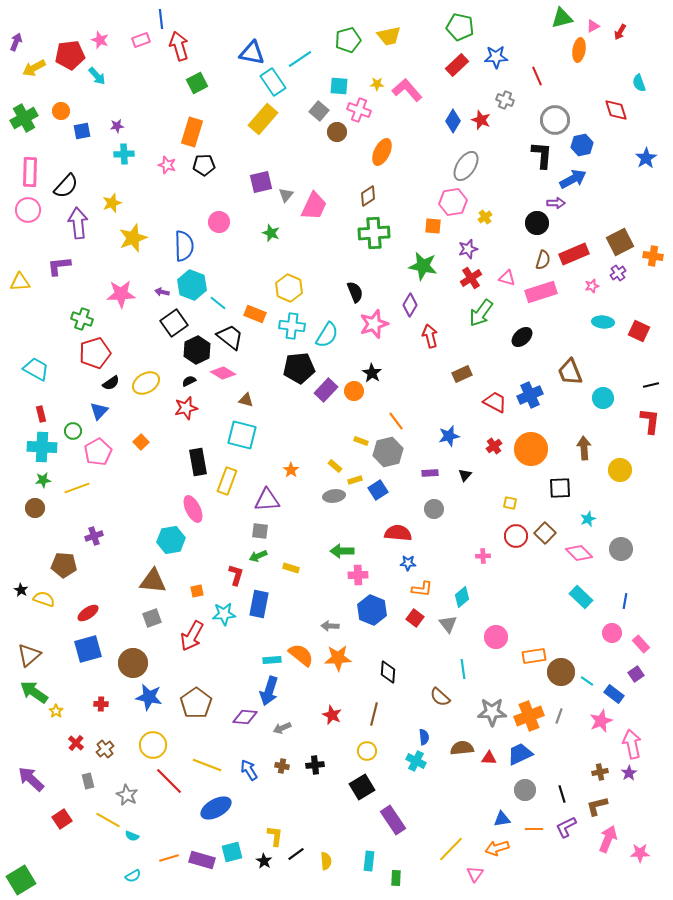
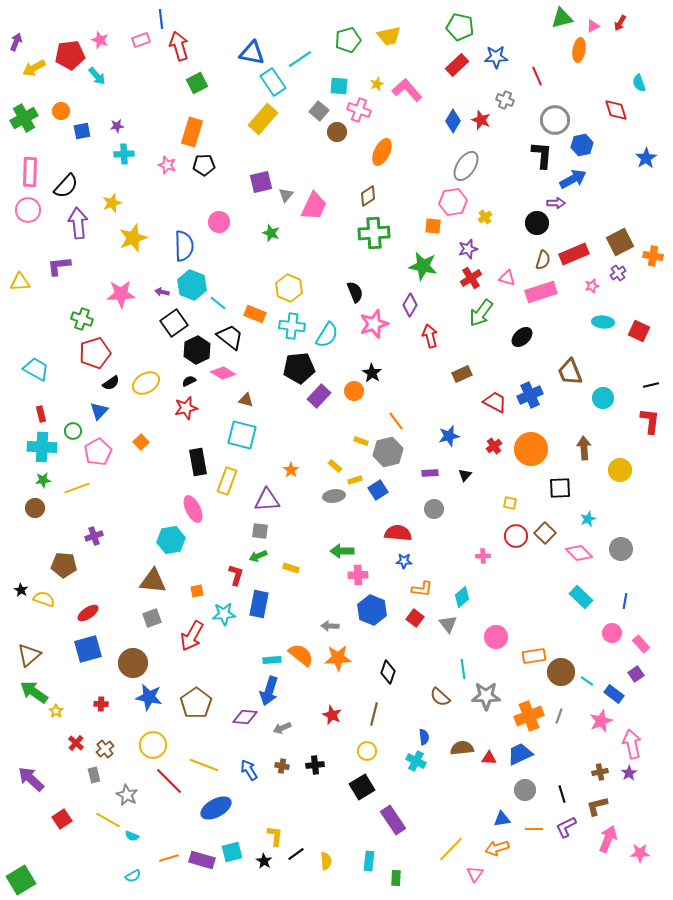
red arrow at (620, 32): moved 9 px up
yellow star at (377, 84): rotated 24 degrees counterclockwise
purple rectangle at (326, 390): moved 7 px left, 6 px down
blue star at (408, 563): moved 4 px left, 2 px up
black diamond at (388, 672): rotated 15 degrees clockwise
gray star at (492, 712): moved 6 px left, 16 px up
yellow line at (207, 765): moved 3 px left
gray rectangle at (88, 781): moved 6 px right, 6 px up
